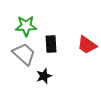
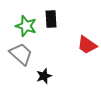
green star: rotated 20 degrees clockwise
black rectangle: moved 25 px up
gray trapezoid: moved 3 px left
